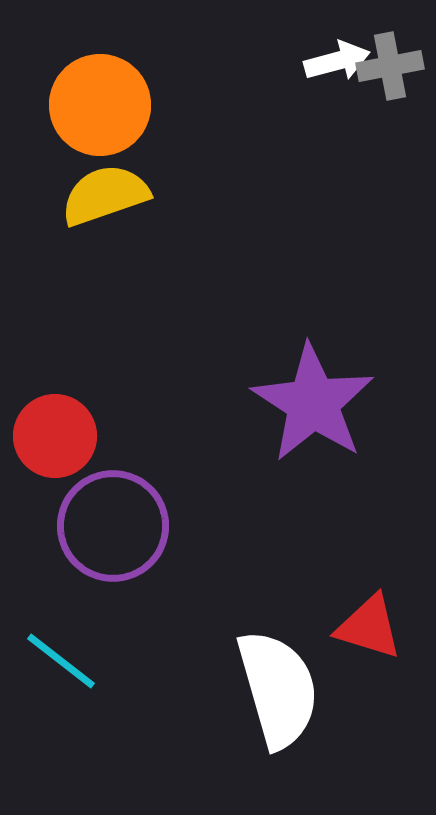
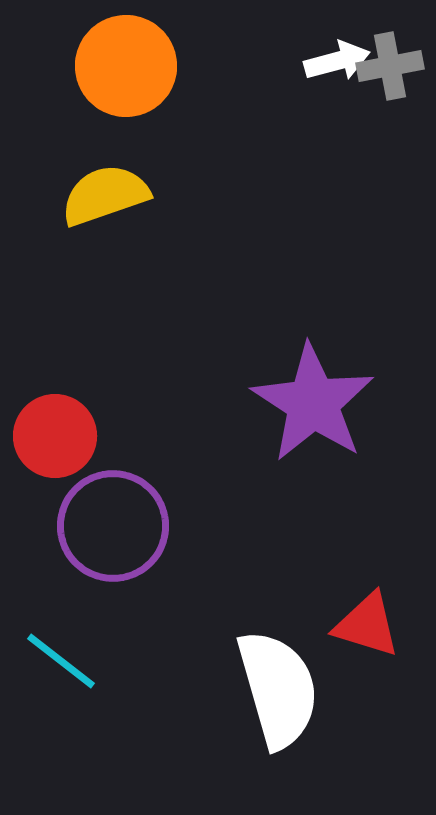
orange circle: moved 26 px right, 39 px up
red triangle: moved 2 px left, 2 px up
